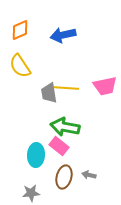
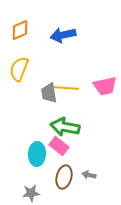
yellow semicircle: moved 1 px left, 3 px down; rotated 55 degrees clockwise
cyan ellipse: moved 1 px right, 1 px up
